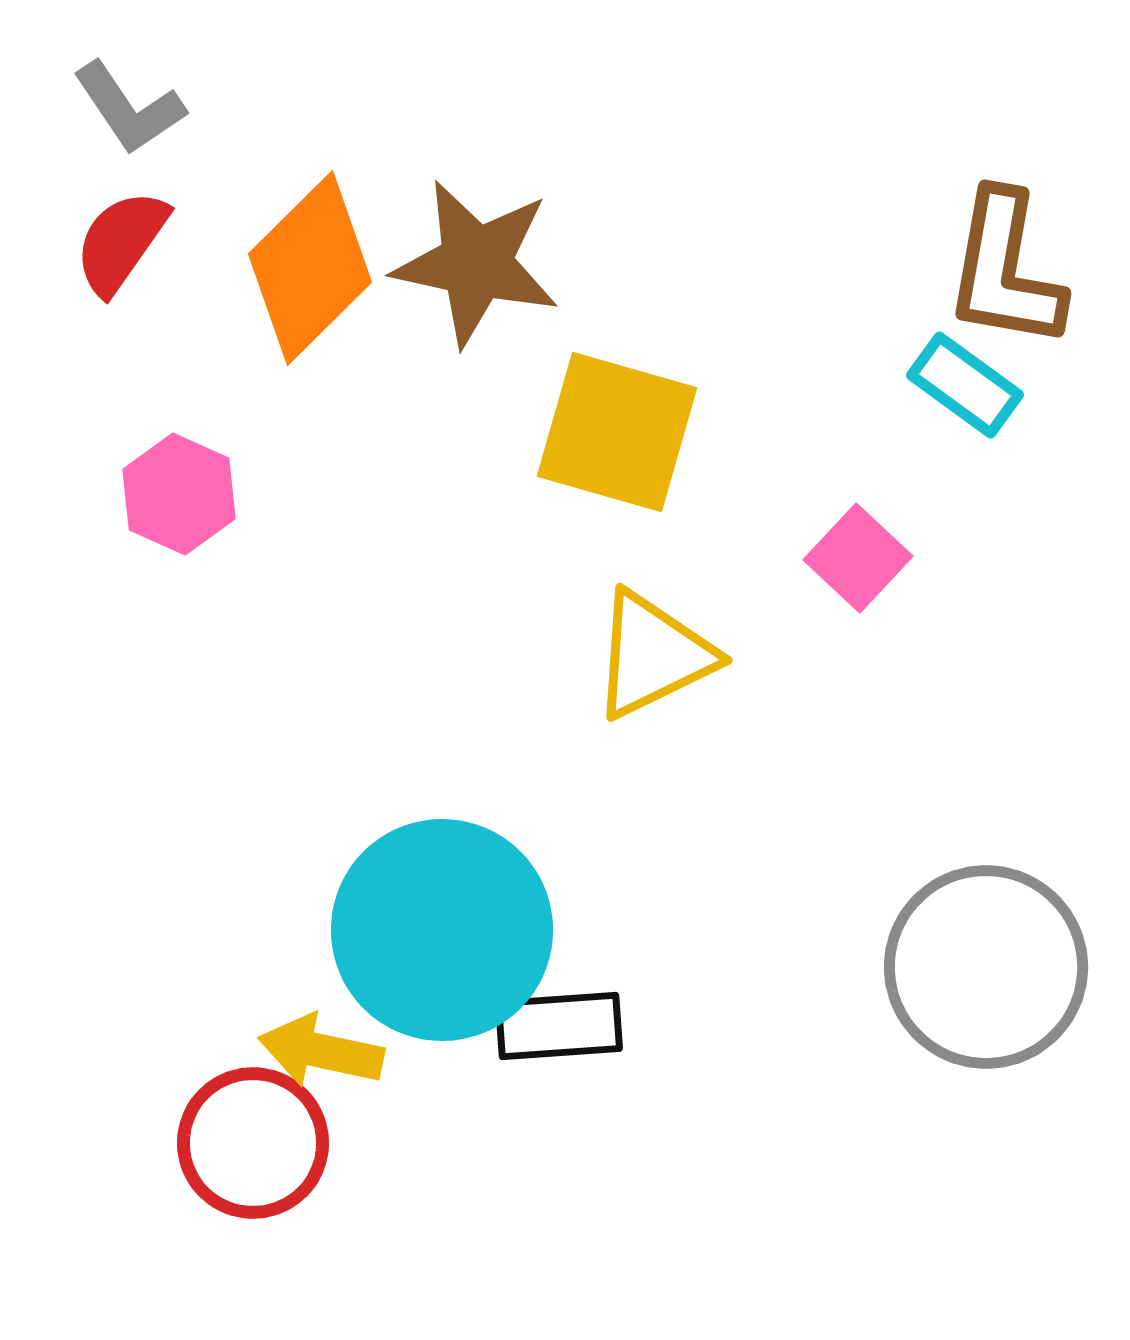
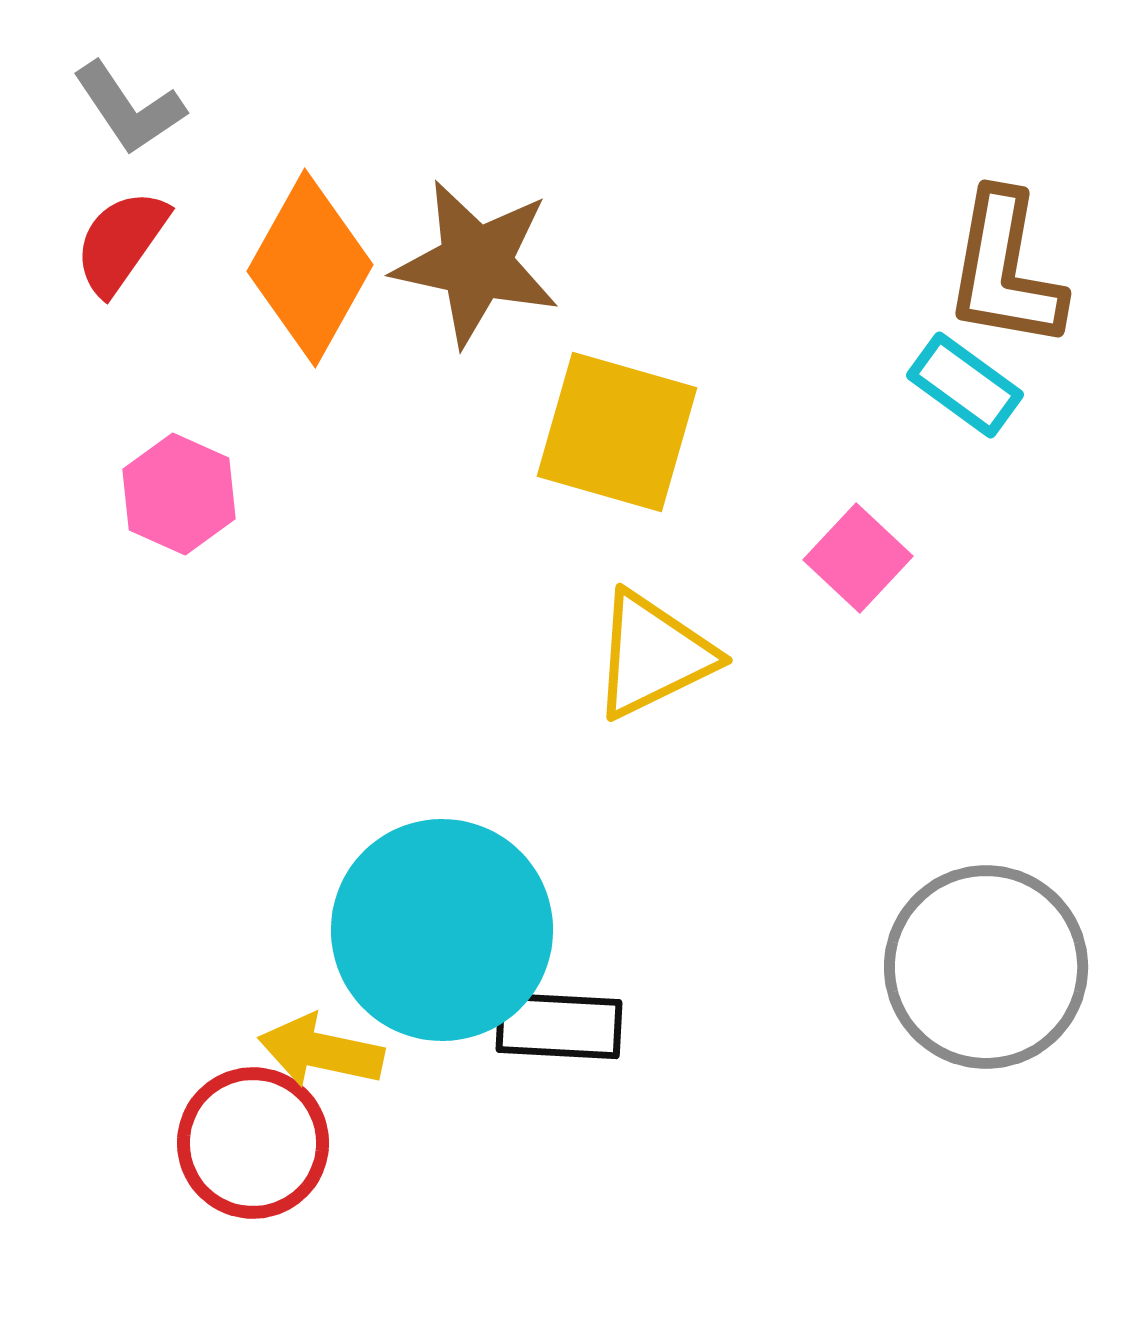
orange diamond: rotated 16 degrees counterclockwise
black rectangle: rotated 7 degrees clockwise
